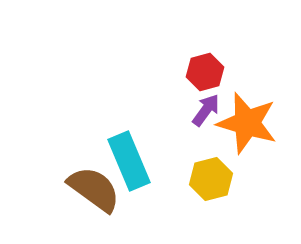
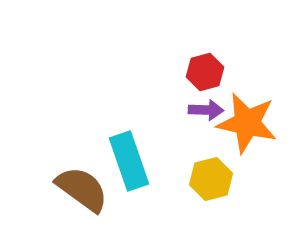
purple arrow: rotated 56 degrees clockwise
orange star: rotated 4 degrees counterclockwise
cyan rectangle: rotated 4 degrees clockwise
brown semicircle: moved 12 px left
